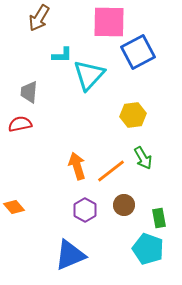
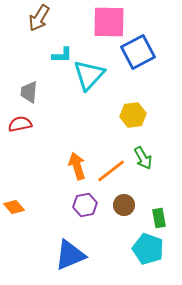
purple hexagon: moved 5 px up; rotated 20 degrees clockwise
